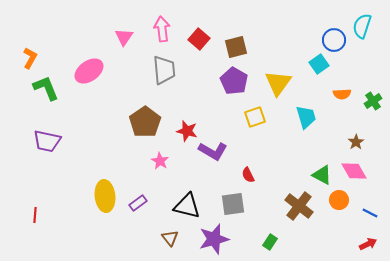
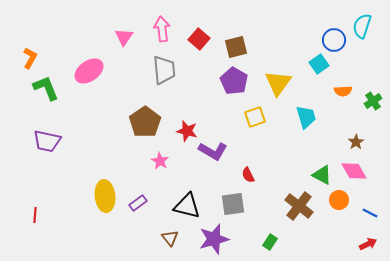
orange semicircle: moved 1 px right, 3 px up
